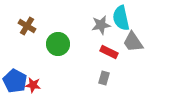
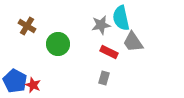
red star: rotated 14 degrees clockwise
